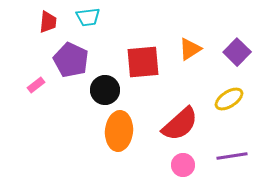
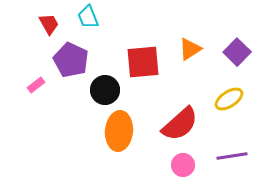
cyan trapezoid: rotated 75 degrees clockwise
red trapezoid: moved 1 px right, 2 px down; rotated 35 degrees counterclockwise
